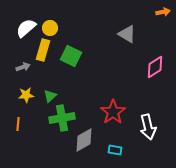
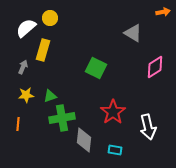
yellow circle: moved 10 px up
gray triangle: moved 6 px right, 1 px up
green square: moved 25 px right, 12 px down
gray arrow: rotated 48 degrees counterclockwise
green triangle: rotated 24 degrees clockwise
gray diamond: rotated 55 degrees counterclockwise
